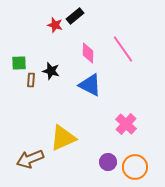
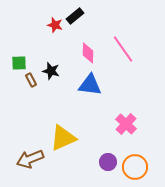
brown rectangle: rotated 32 degrees counterclockwise
blue triangle: rotated 20 degrees counterclockwise
